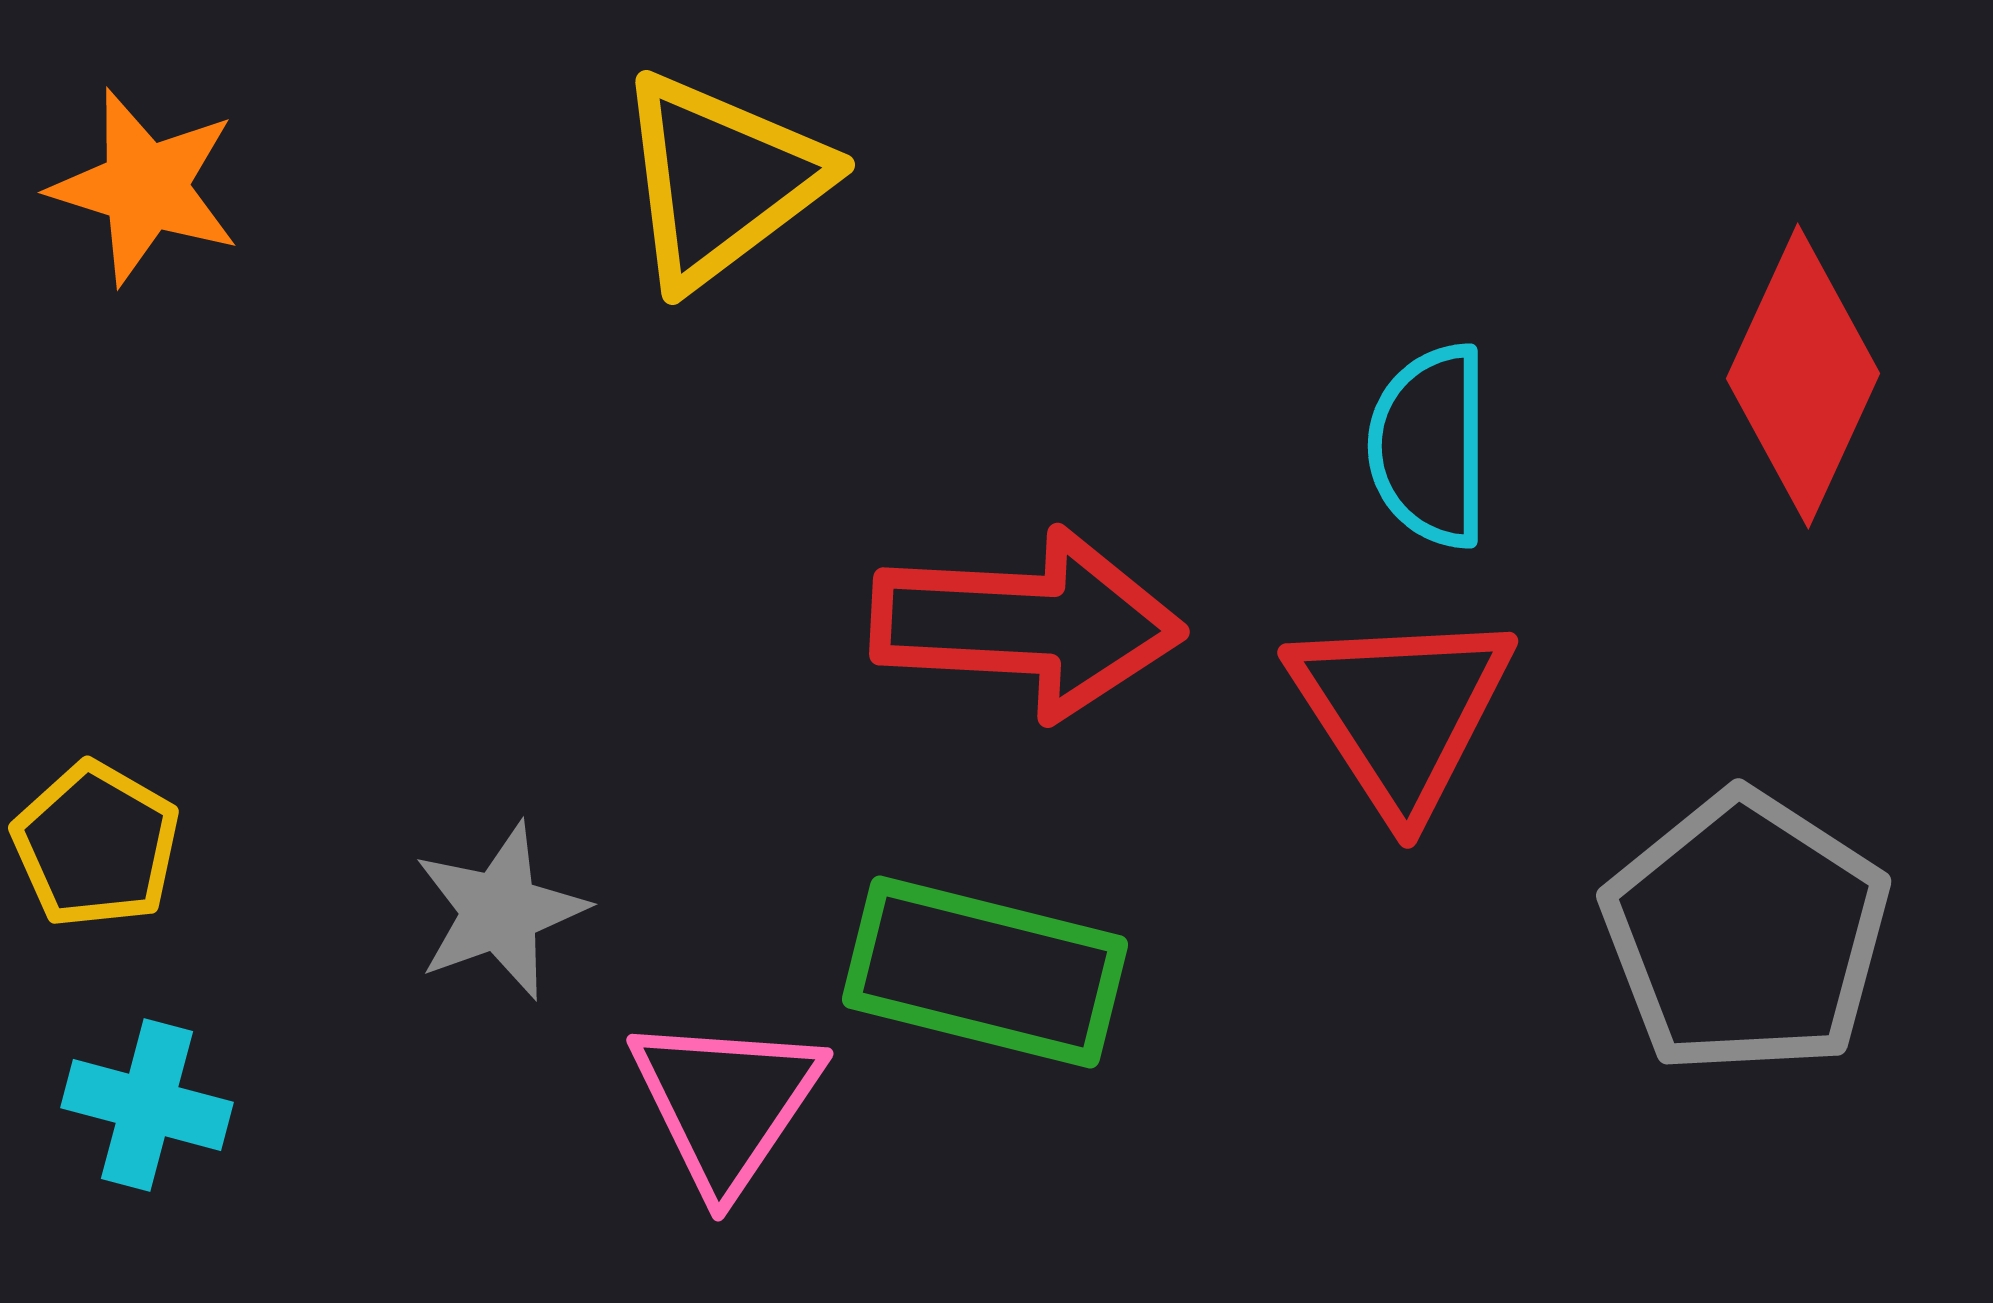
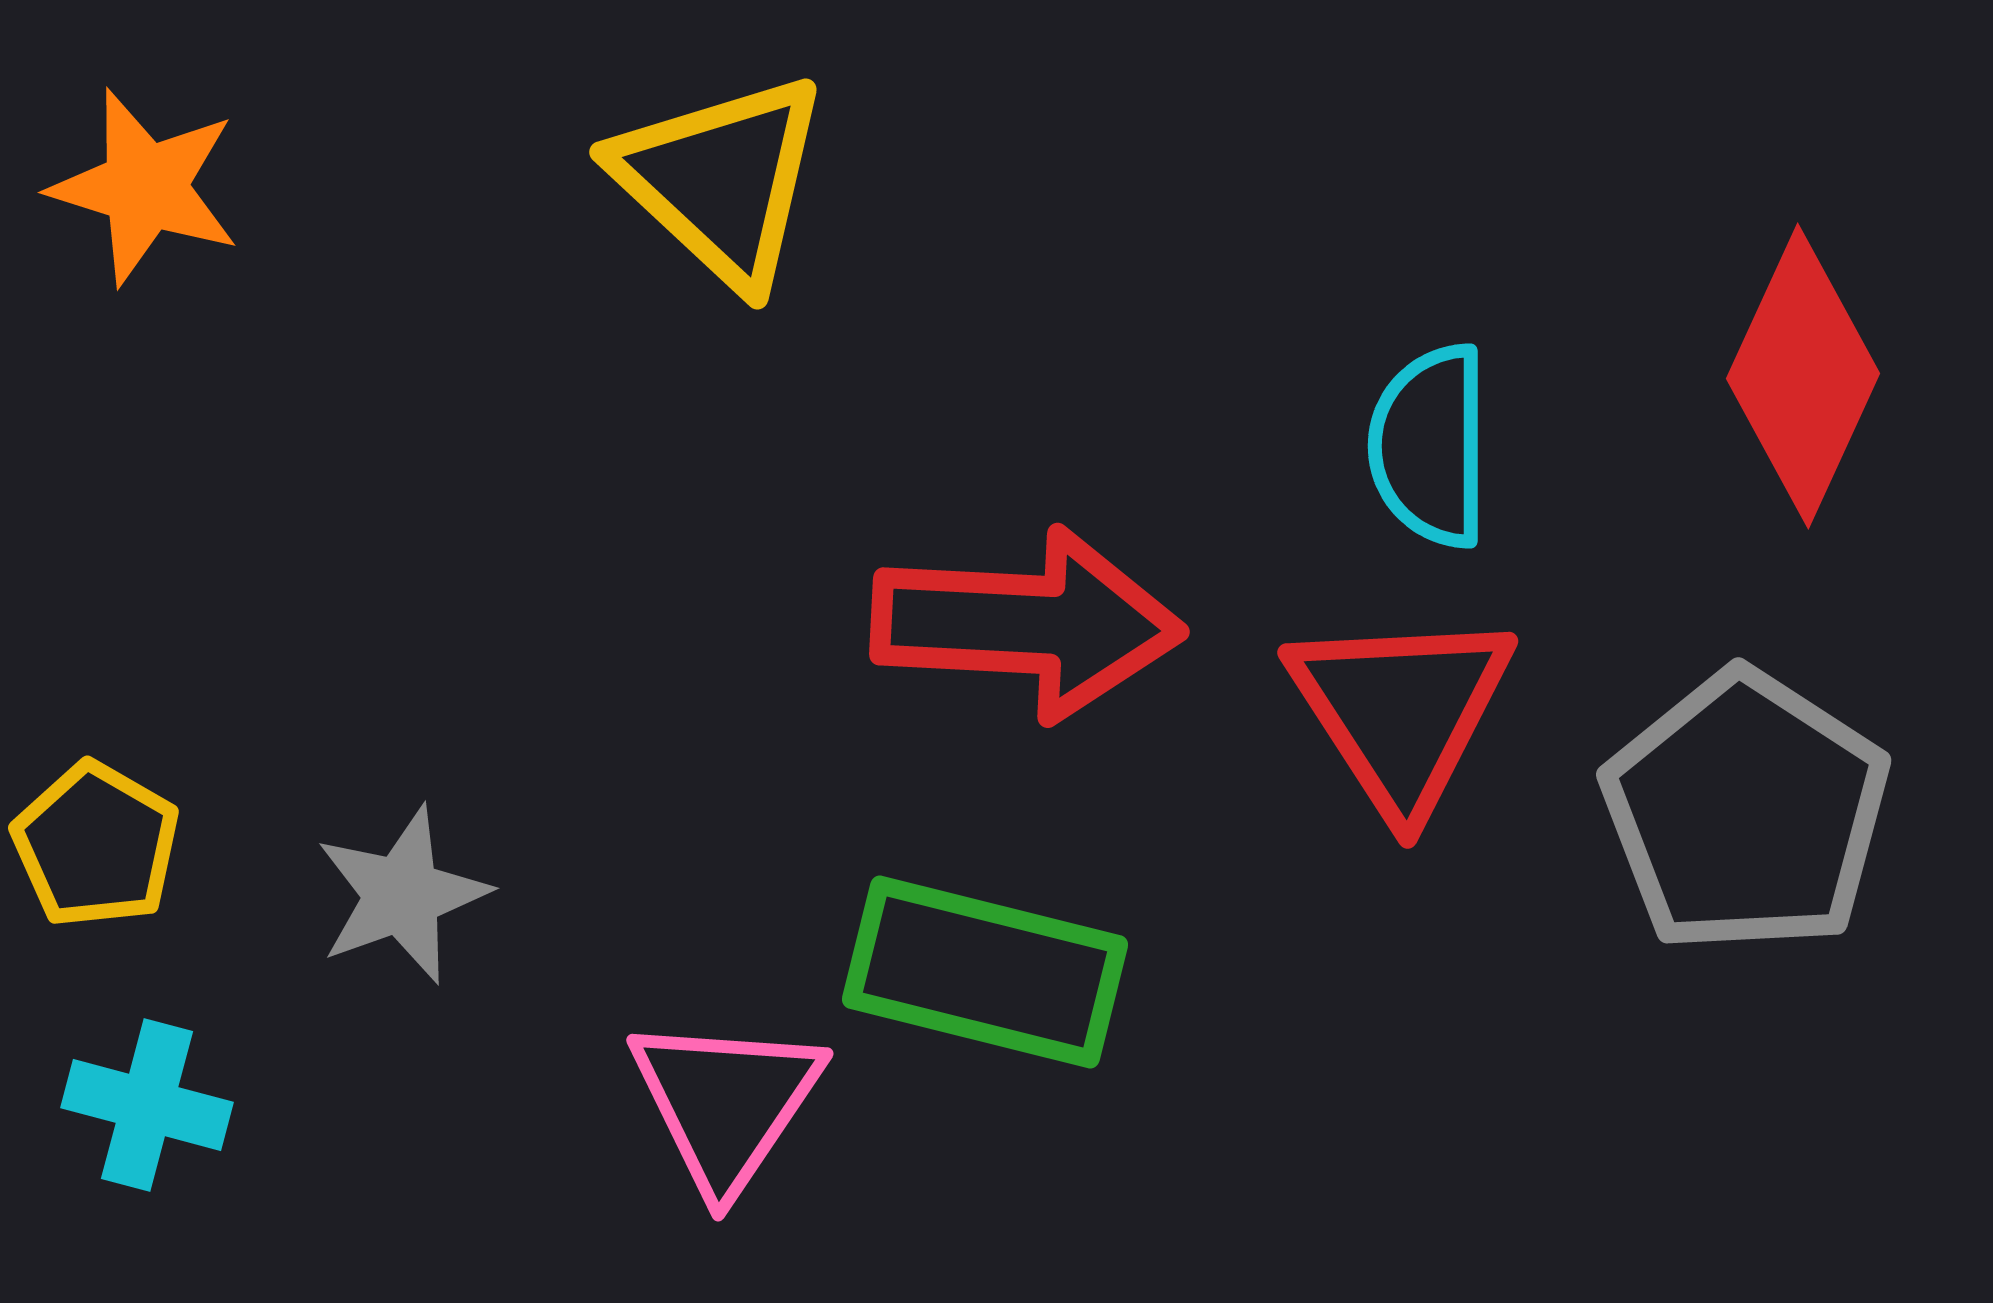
yellow triangle: rotated 40 degrees counterclockwise
gray star: moved 98 px left, 16 px up
gray pentagon: moved 121 px up
